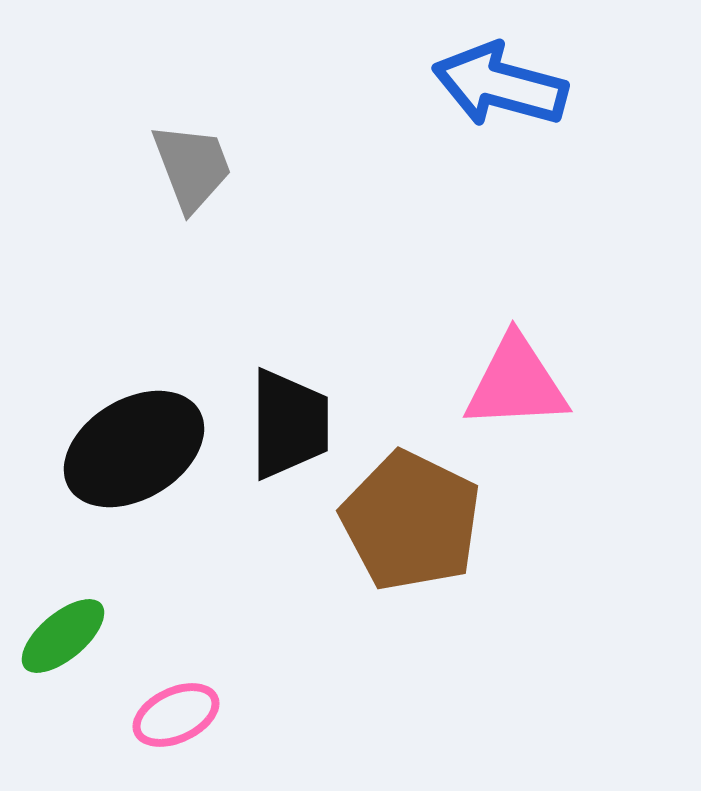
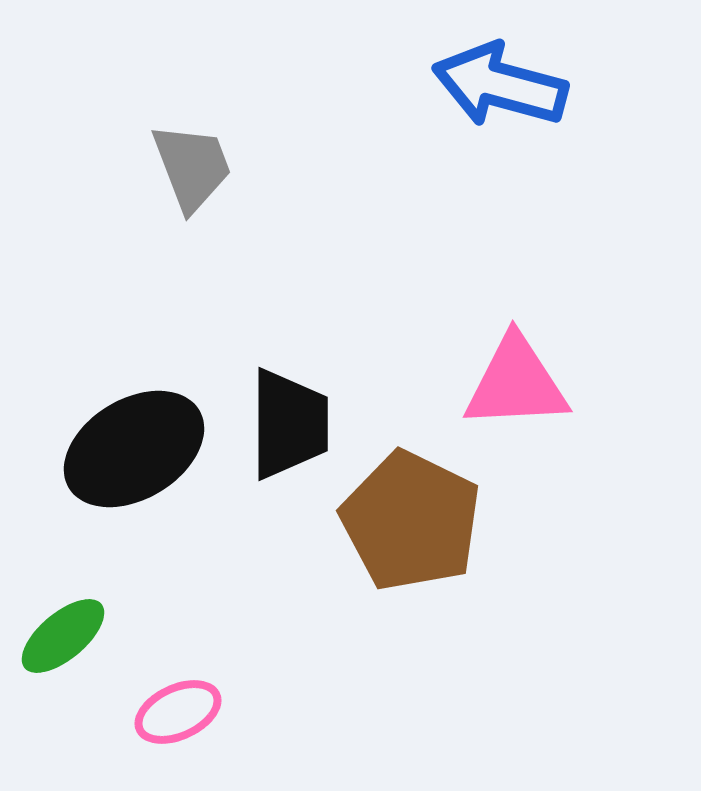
pink ellipse: moved 2 px right, 3 px up
